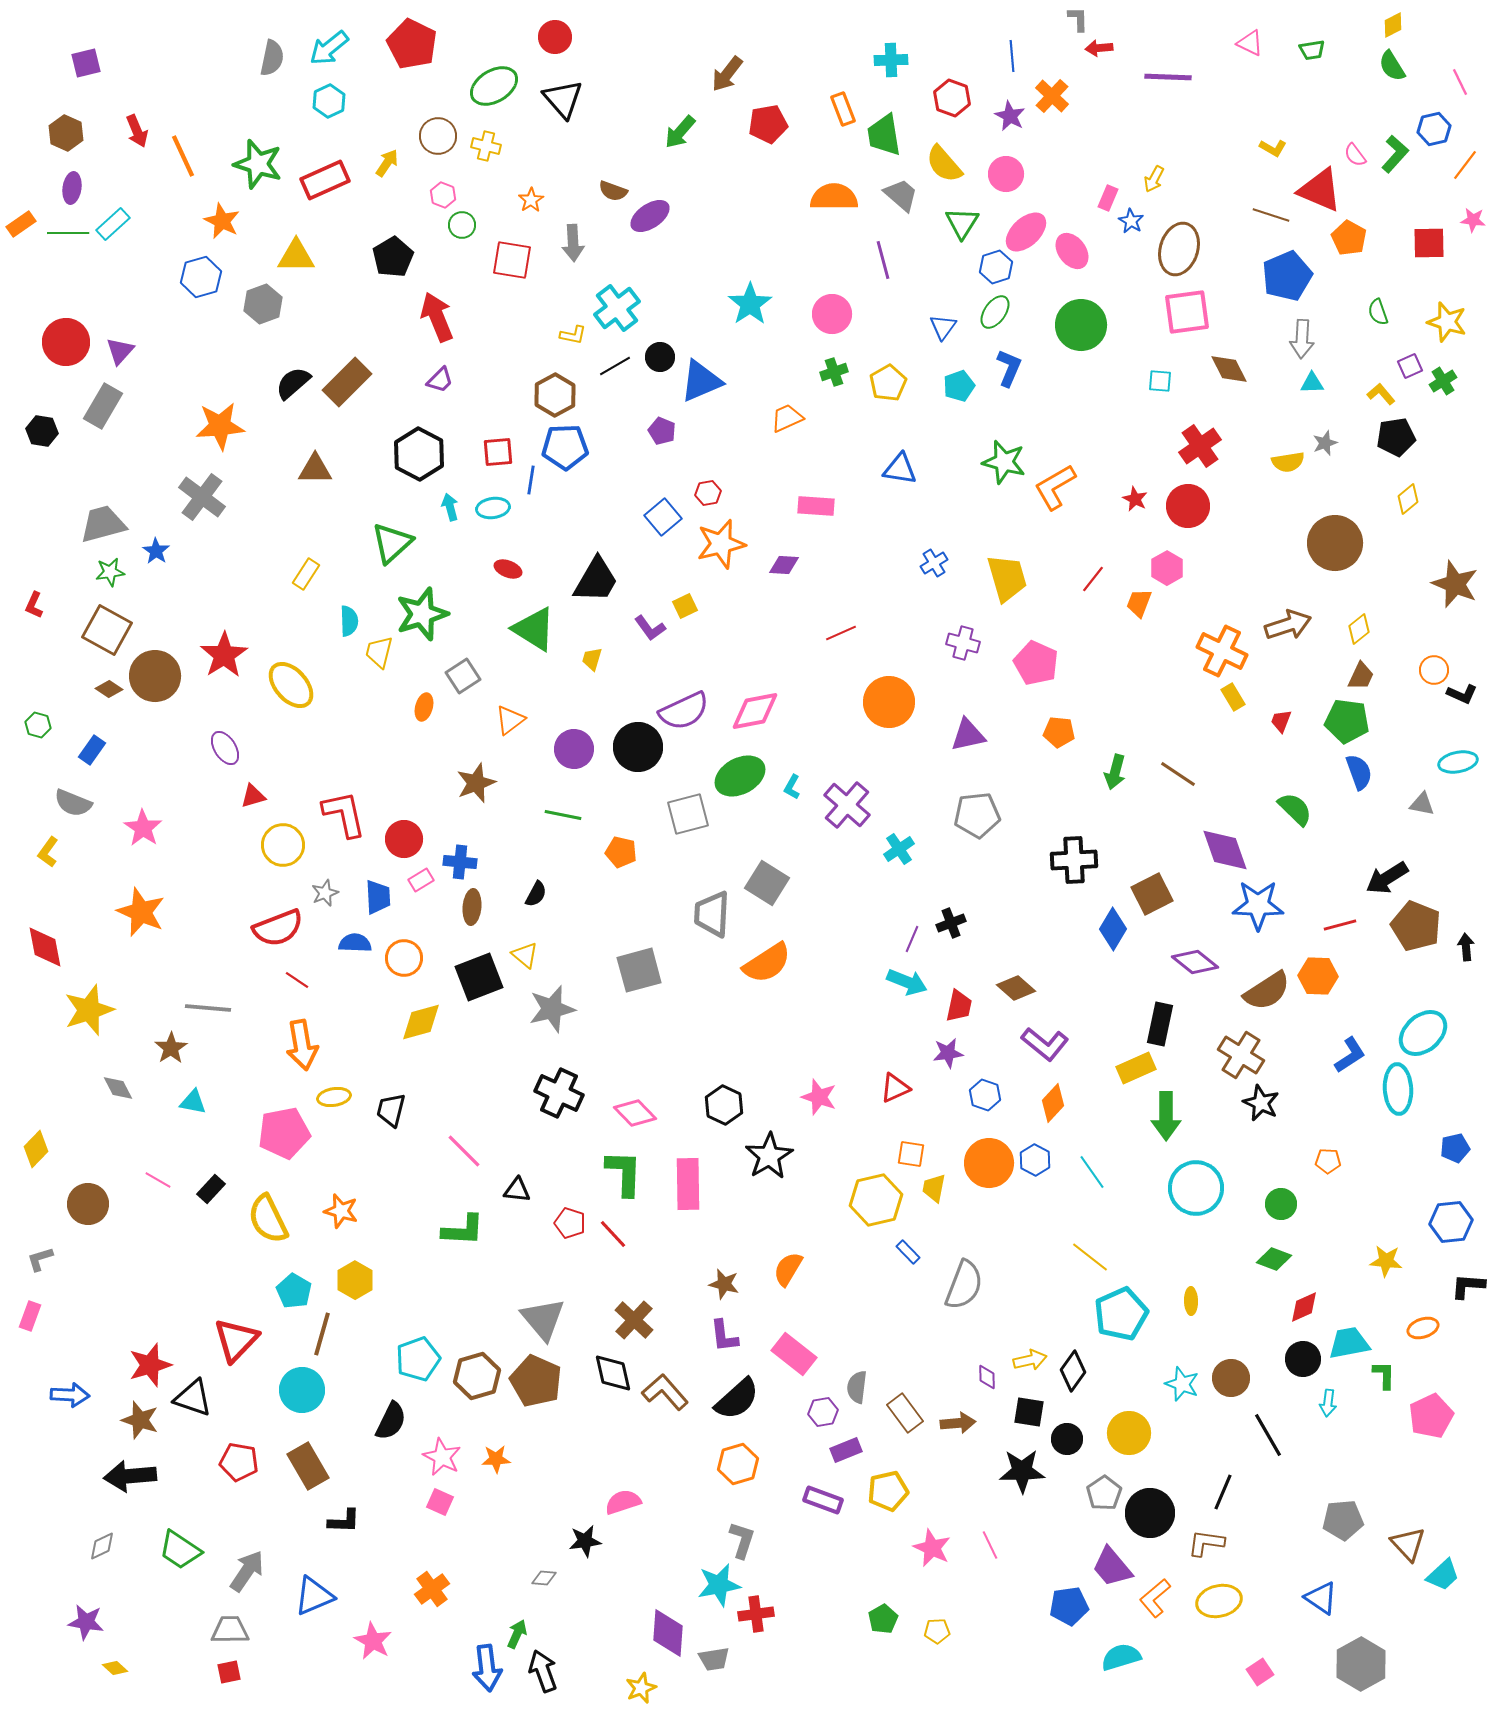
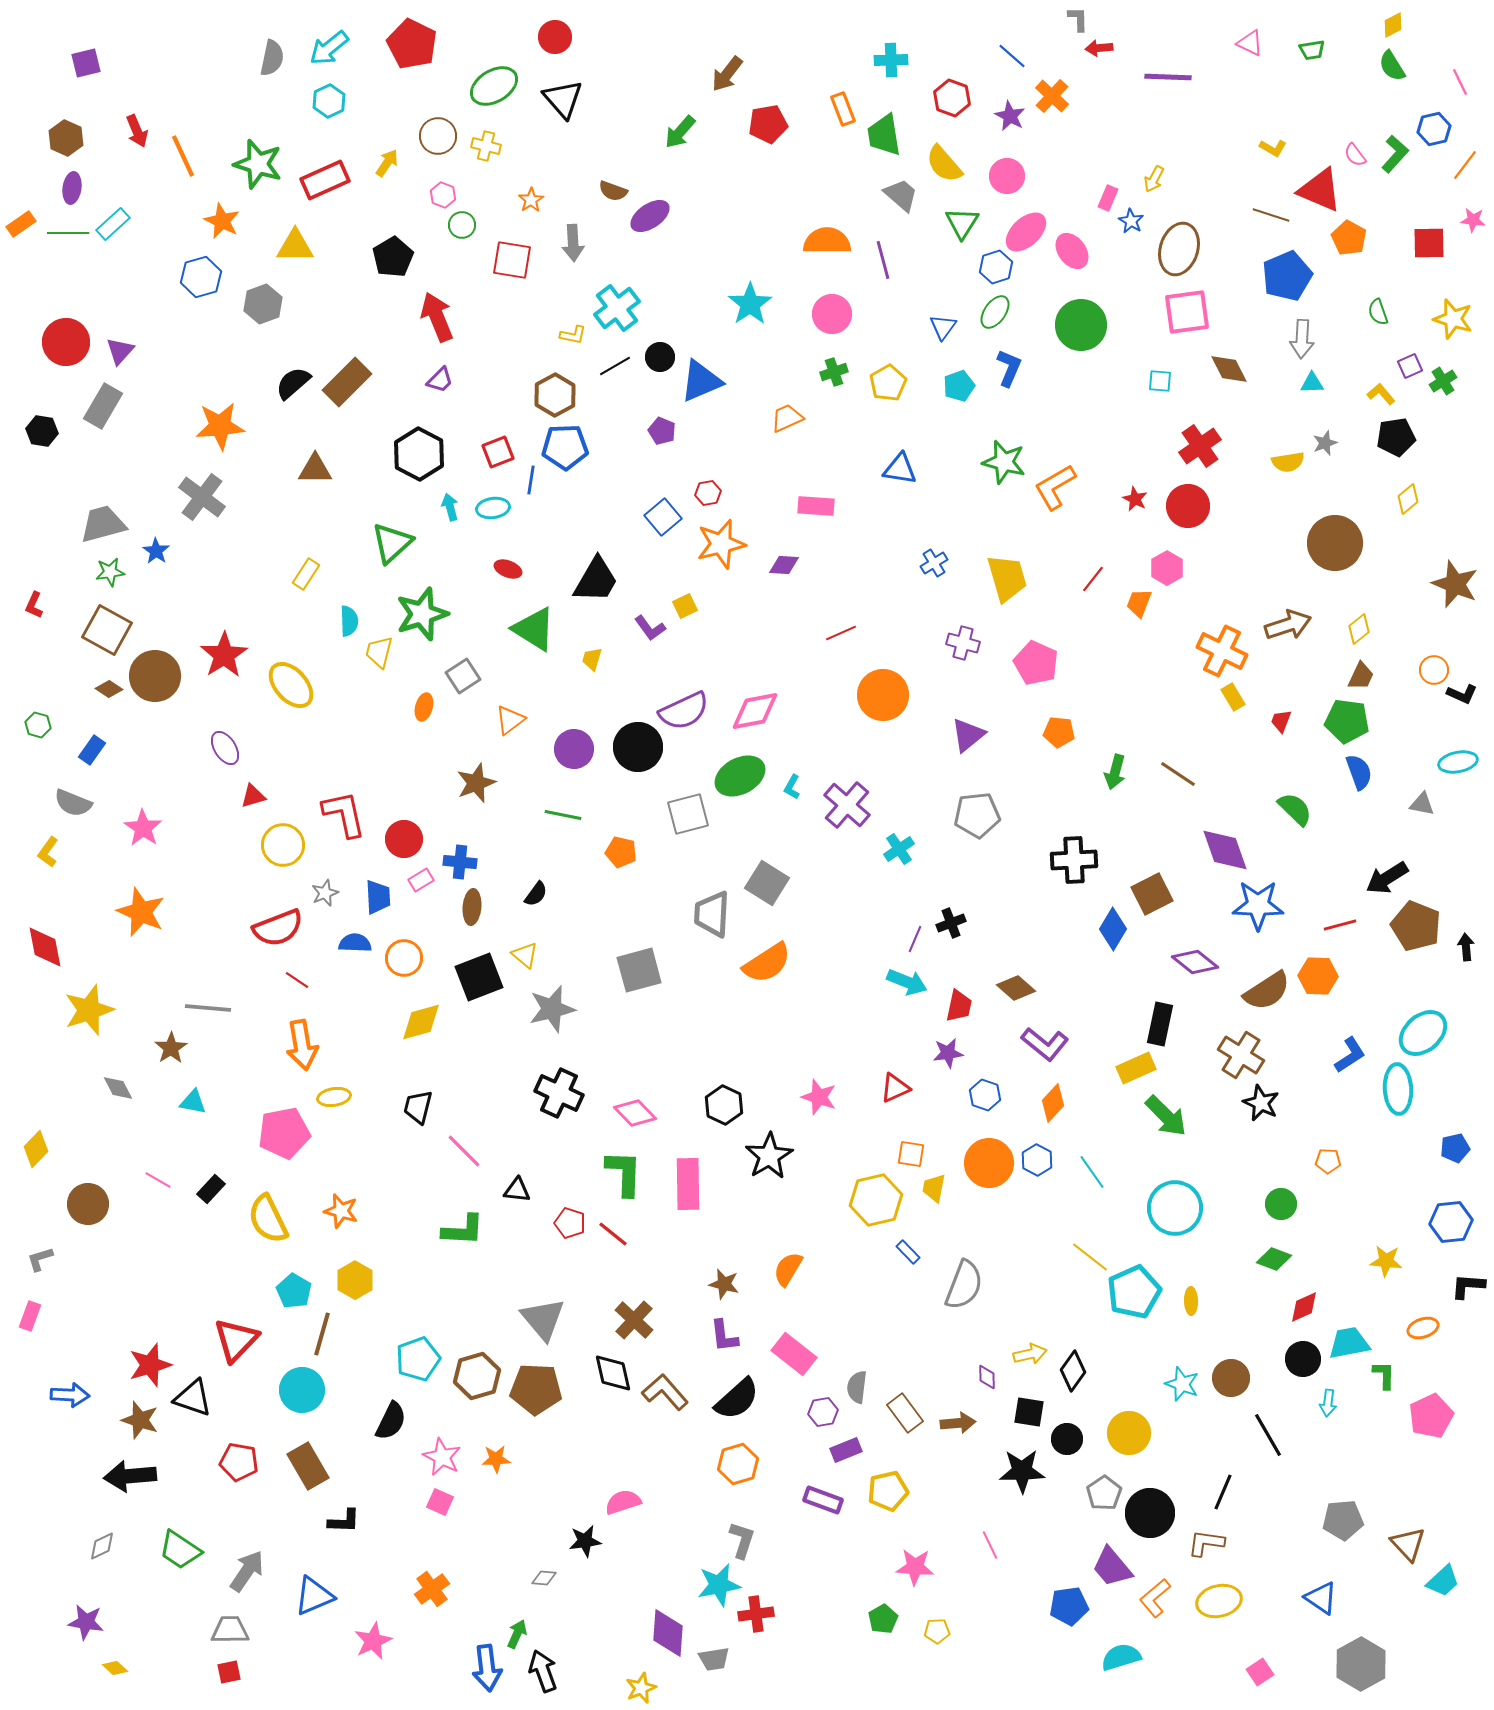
blue line at (1012, 56): rotated 44 degrees counterclockwise
brown hexagon at (66, 133): moved 5 px down
pink circle at (1006, 174): moved 1 px right, 2 px down
orange semicircle at (834, 197): moved 7 px left, 44 px down
yellow triangle at (296, 256): moved 1 px left, 10 px up
yellow star at (1447, 322): moved 6 px right, 3 px up
red square at (498, 452): rotated 16 degrees counterclockwise
orange circle at (889, 702): moved 6 px left, 7 px up
purple triangle at (968, 735): rotated 27 degrees counterclockwise
black semicircle at (536, 894): rotated 8 degrees clockwise
purple line at (912, 939): moved 3 px right
black trapezoid at (391, 1110): moved 27 px right, 3 px up
green arrow at (1166, 1116): rotated 45 degrees counterclockwise
blue hexagon at (1035, 1160): moved 2 px right
cyan circle at (1196, 1188): moved 21 px left, 20 px down
red line at (613, 1234): rotated 8 degrees counterclockwise
cyan pentagon at (1121, 1314): moved 13 px right, 22 px up
yellow arrow at (1030, 1360): moved 6 px up
brown pentagon at (536, 1381): moved 8 px down; rotated 21 degrees counterclockwise
pink star at (932, 1548): moved 17 px left, 19 px down; rotated 21 degrees counterclockwise
cyan trapezoid at (1443, 1575): moved 6 px down
pink star at (373, 1641): rotated 18 degrees clockwise
